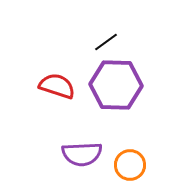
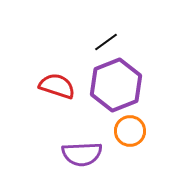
purple hexagon: rotated 24 degrees counterclockwise
orange circle: moved 34 px up
